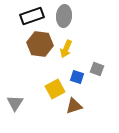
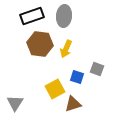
brown triangle: moved 1 px left, 2 px up
